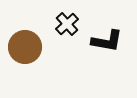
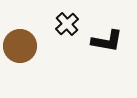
brown circle: moved 5 px left, 1 px up
